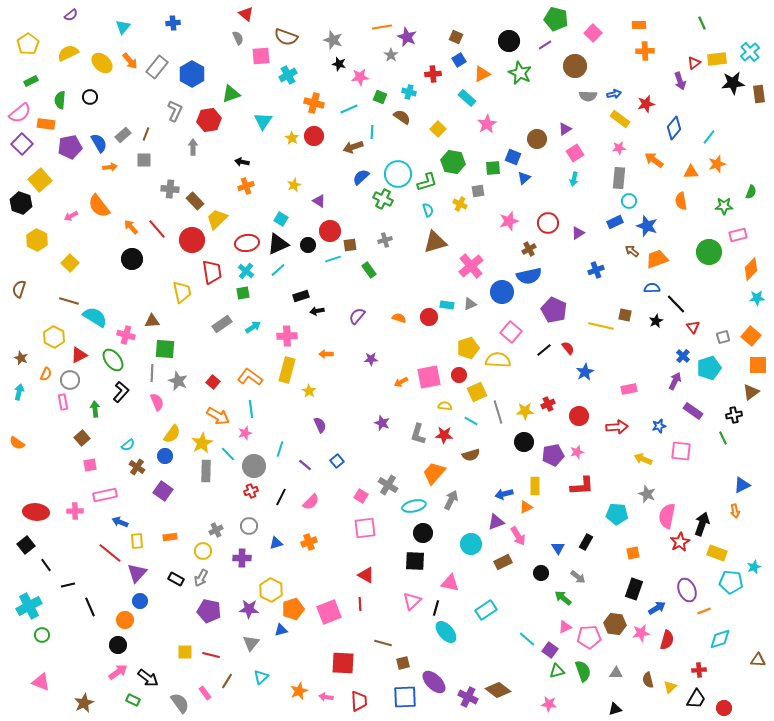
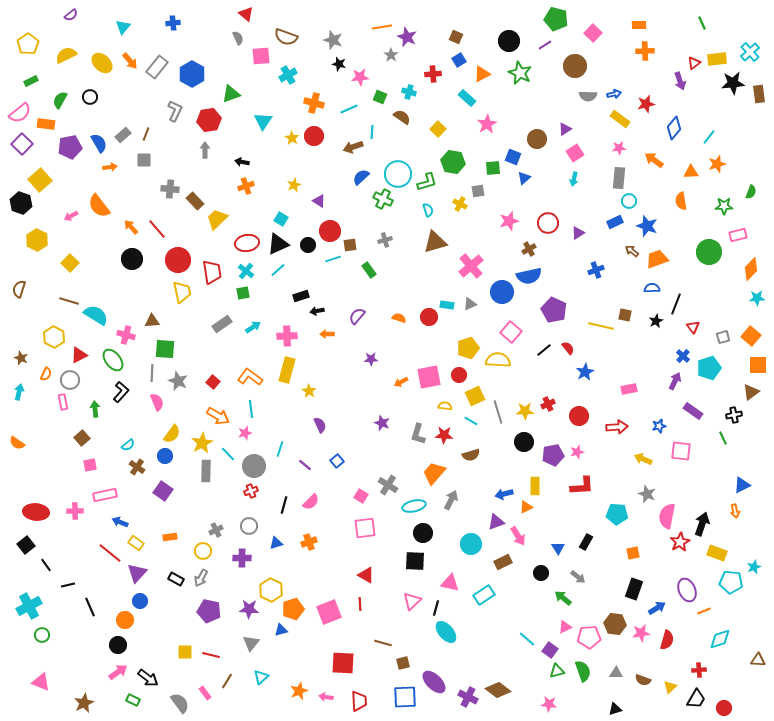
yellow semicircle at (68, 53): moved 2 px left, 2 px down
green semicircle at (60, 100): rotated 24 degrees clockwise
gray arrow at (193, 147): moved 12 px right, 3 px down
red circle at (192, 240): moved 14 px left, 20 px down
black line at (676, 304): rotated 65 degrees clockwise
cyan semicircle at (95, 317): moved 1 px right, 2 px up
orange arrow at (326, 354): moved 1 px right, 20 px up
yellow square at (477, 392): moved 2 px left, 4 px down
black line at (281, 497): moved 3 px right, 8 px down; rotated 12 degrees counterclockwise
yellow rectangle at (137, 541): moved 1 px left, 2 px down; rotated 49 degrees counterclockwise
cyan rectangle at (486, 610): moved 2 px left, 15 px up
brown semicircle at (648, 680): moved 5 px left; rotated 56 degrees counterclockwise
